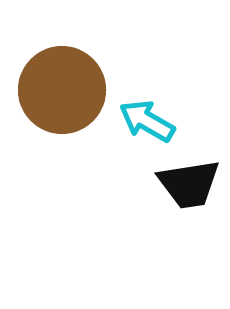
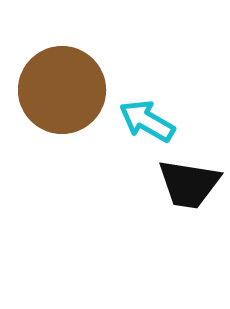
black trapezoid: rotated 18 degrees clockwise
